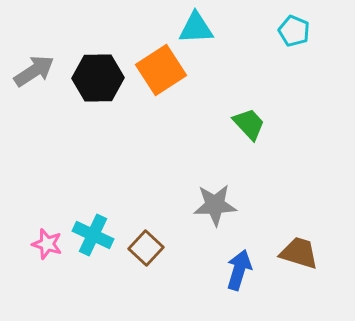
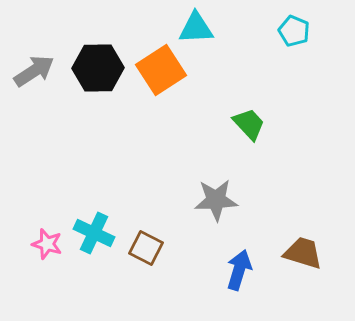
black hexagon: moved 10 px up
gray star: moved 1 px right, 5 px up
cyan cross: moved 1 px right, 2 px up
brown square: rotated 16 degrees counterclockwise
brown trapezoid: moved 4 px right
